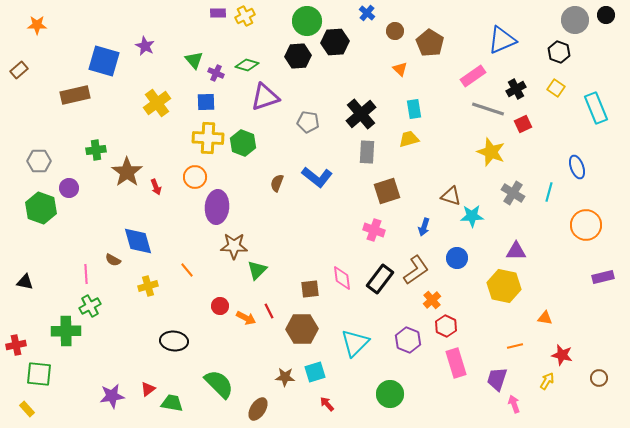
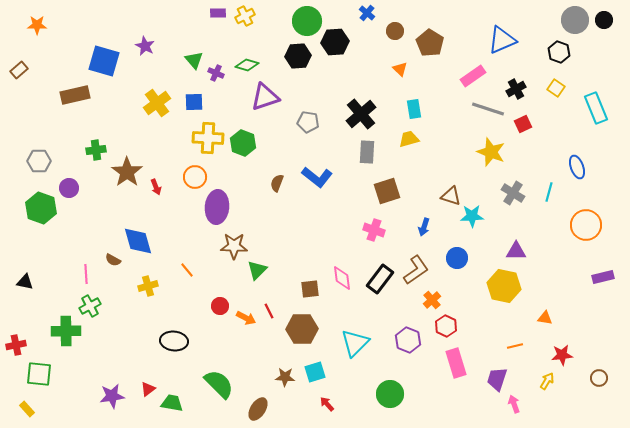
black circle at (606, 15): moved 2 px left, 5 px down
blue square at (206, 102): moved 12 px left
red star at (562, 355): rotated 20 degrees counterclockwise
